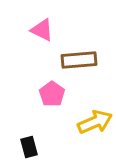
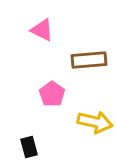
brown rectangle: moved 10 px right
yellow arrow: rotated 36 degrees clockwise
